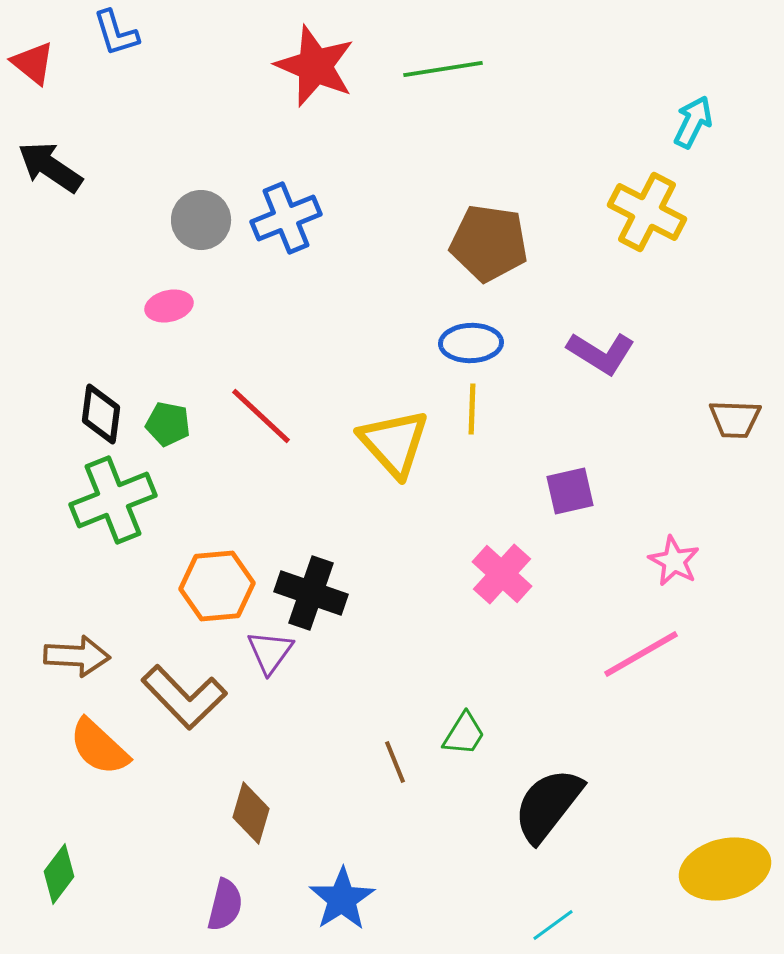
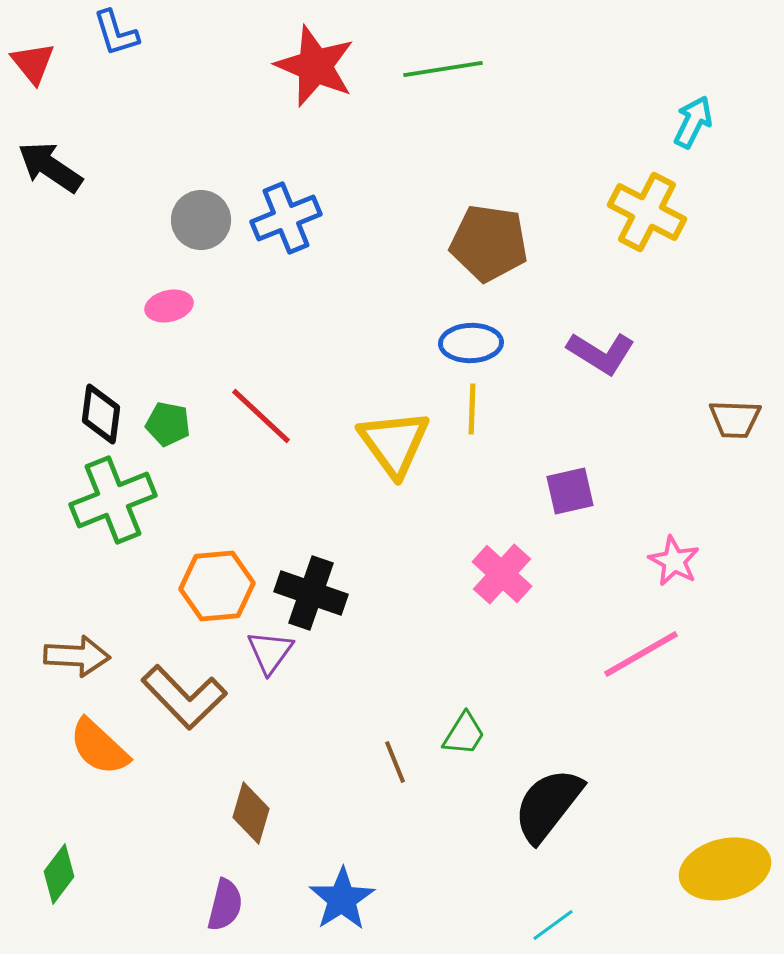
red triangle: rotated 12 degrees clockwise
yellow triangle: rotated 6 degrees clockwise
